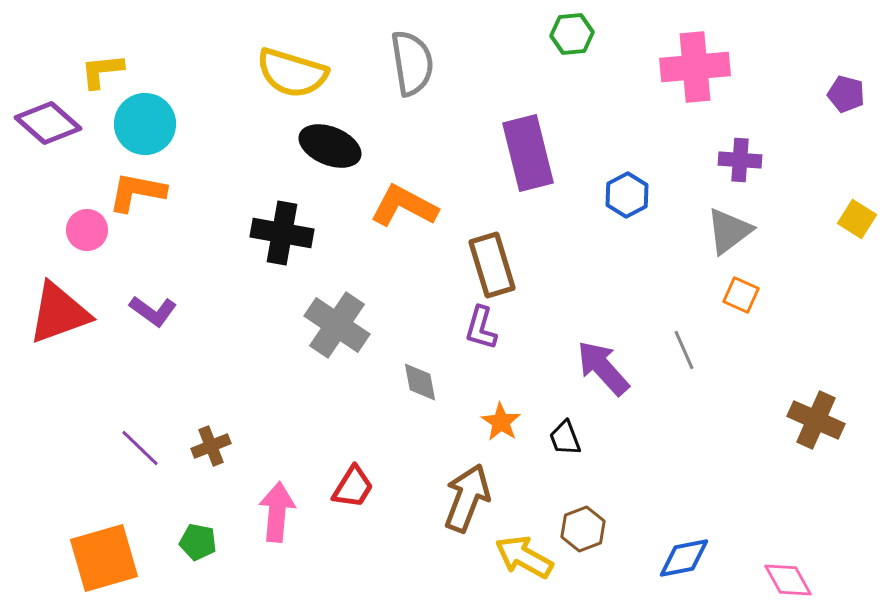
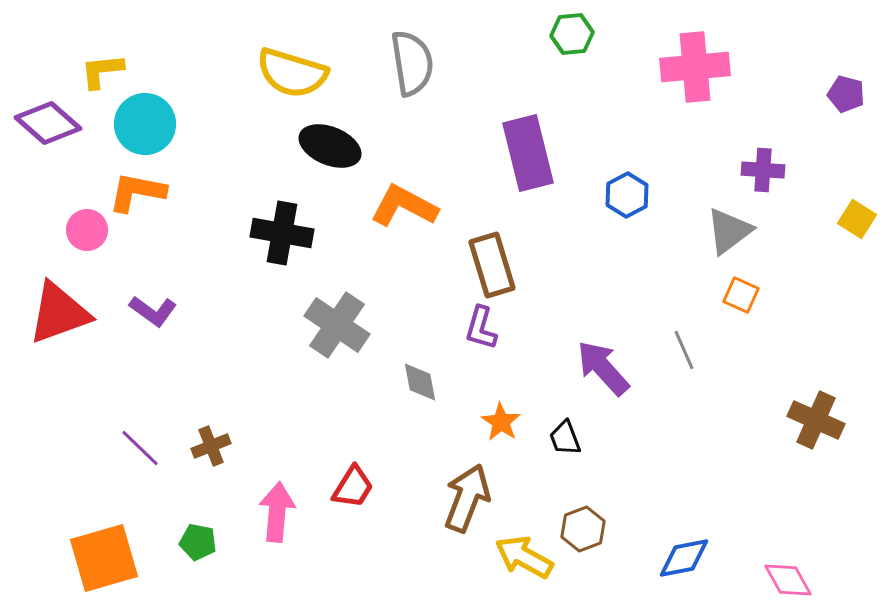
purple cross at (740, 160): moved 23 px right, 10 px down
